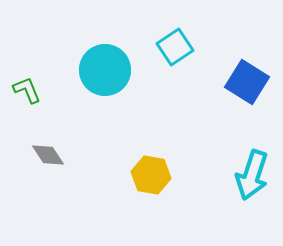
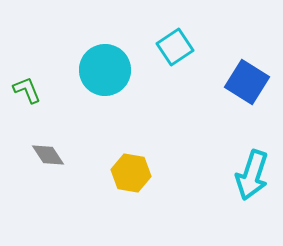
yellow hexagon: moved 20 px left, 2 px up
